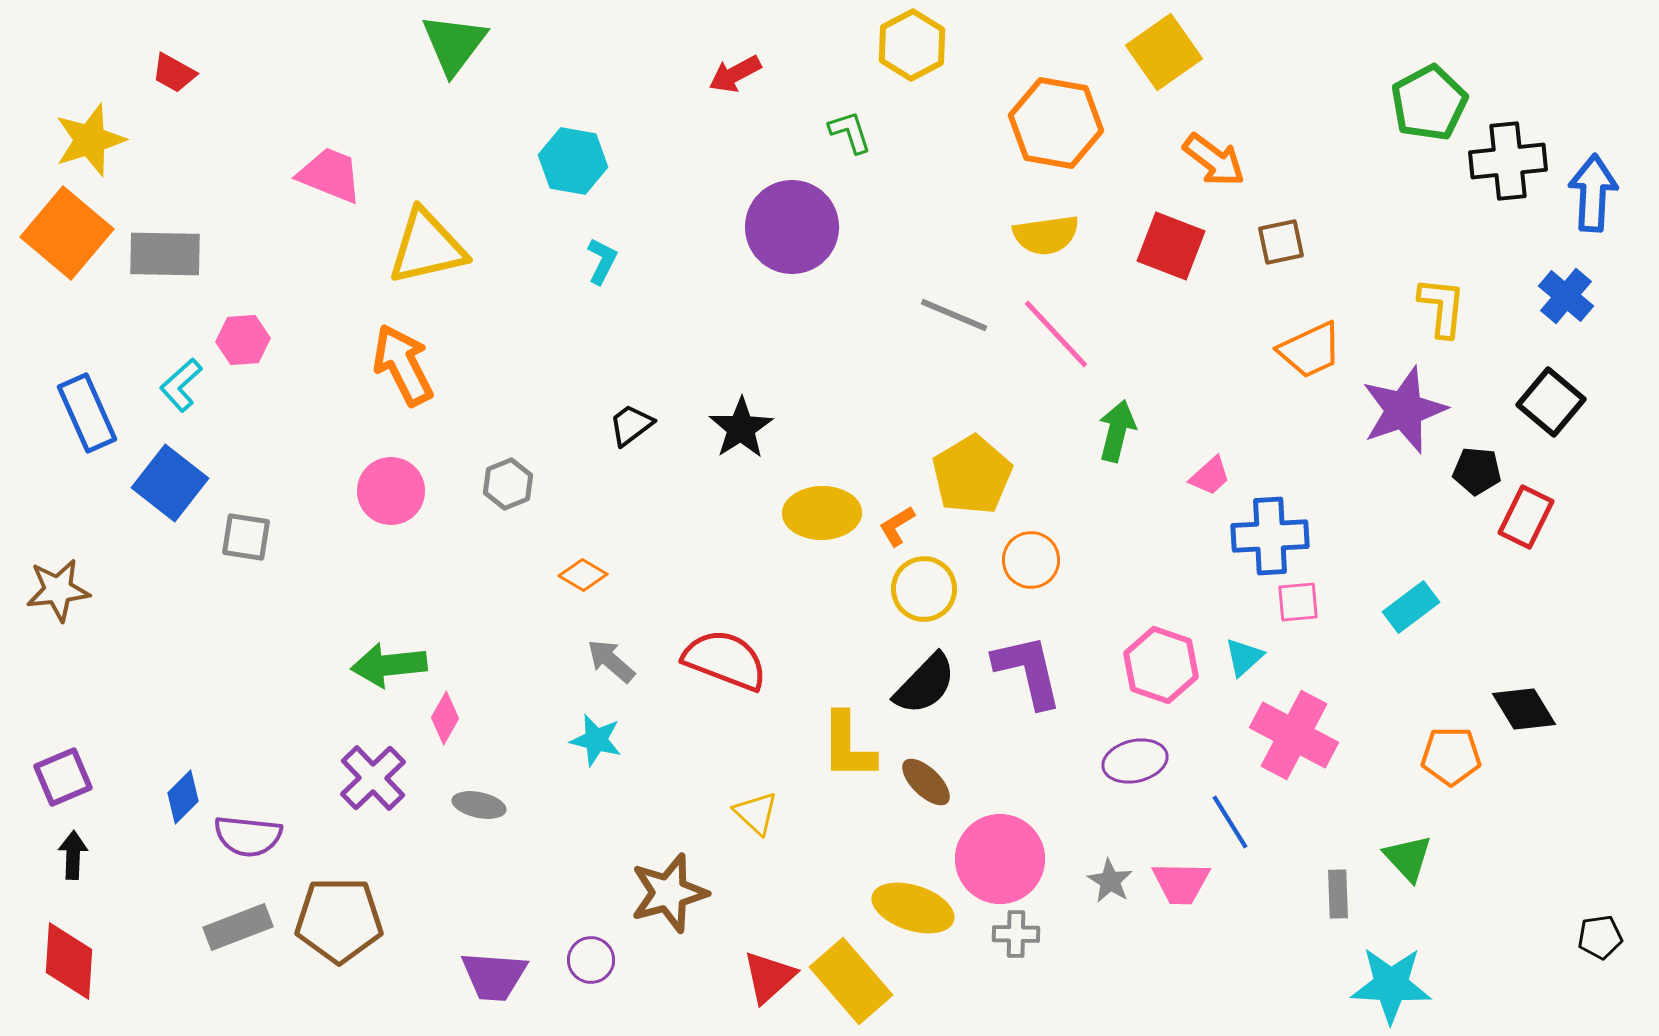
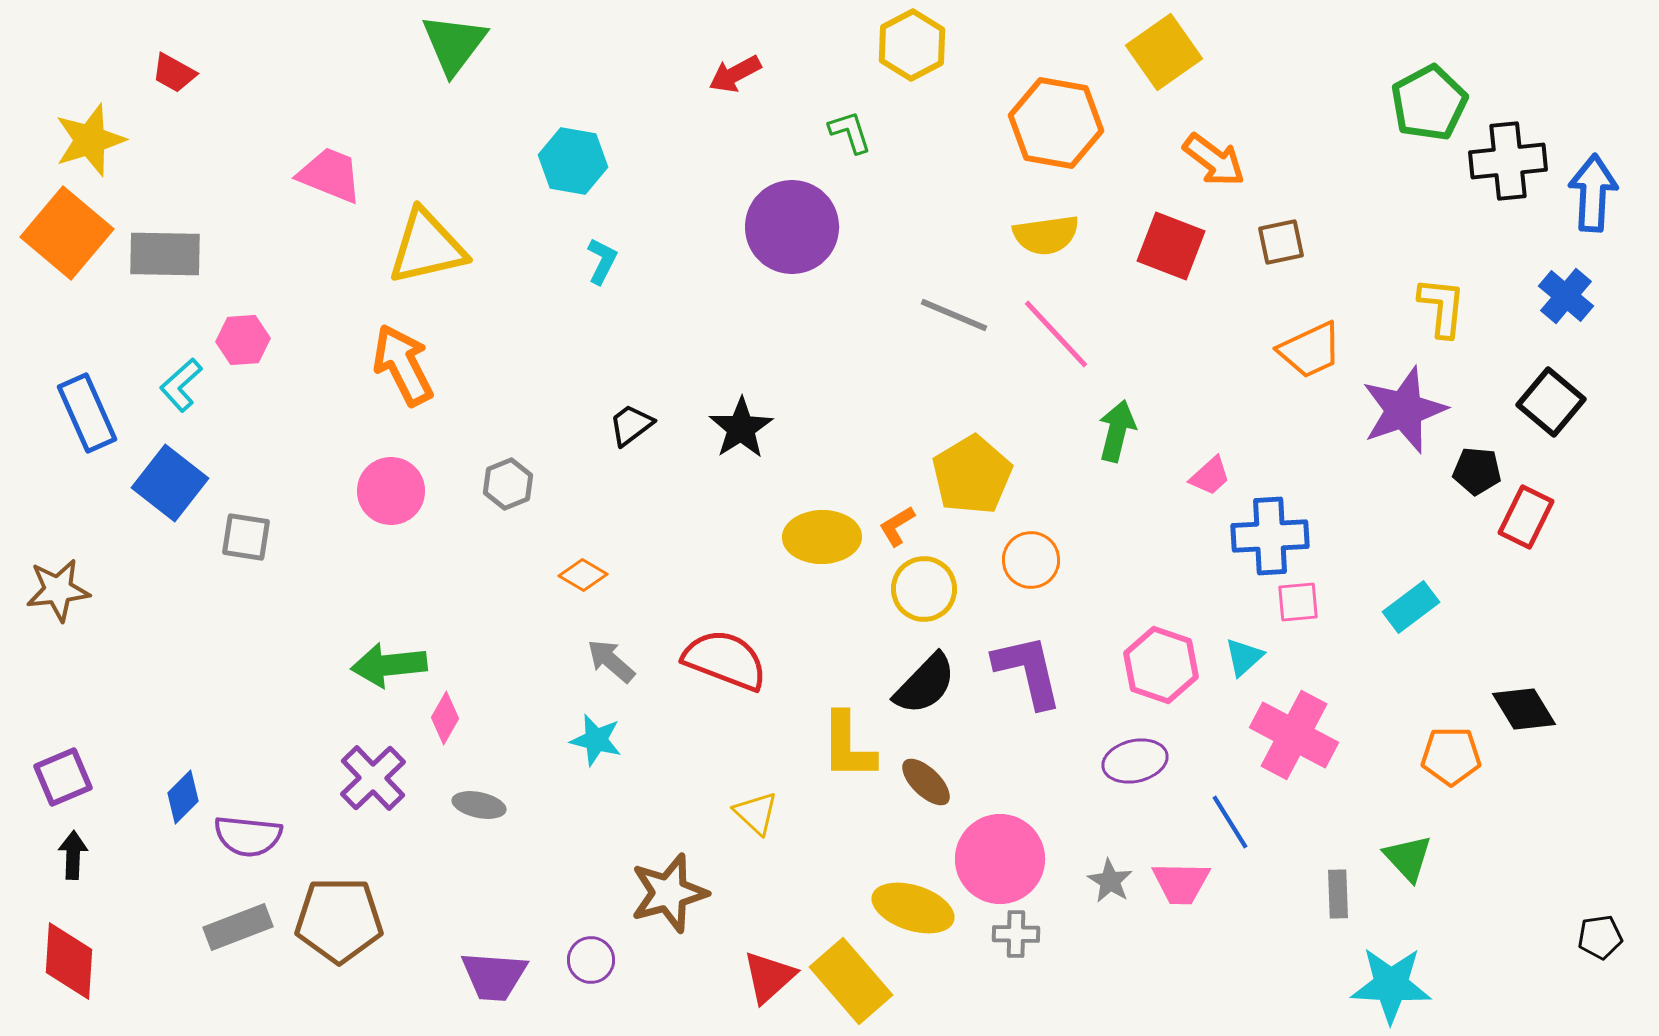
yellow ellipse at (822, 513): moved 24 px down
